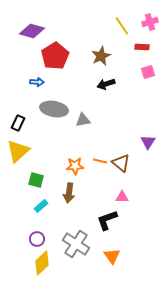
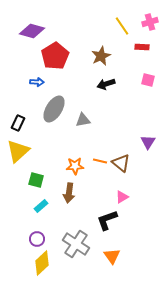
pink square: moved 8 px down; rotated 32 degrees clockwise
gray ellipse: rotated 68 degrees counterclockwise
pink triangle: rotated 32 degrees counterclockwise
